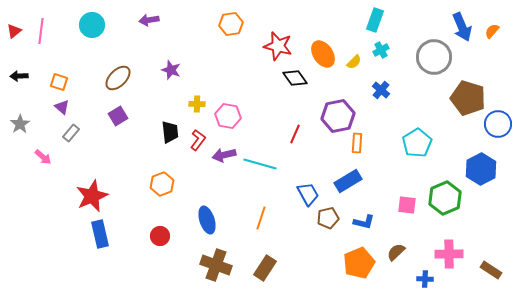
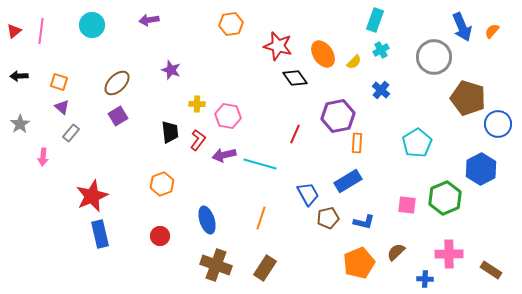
brown ellipse at (118, 78): moved 1 px left, 5 px down
pink arrow at (43, 157): rotated 54 degrees clockwise
